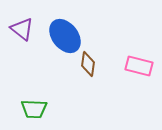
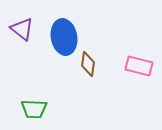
blue ellipse: moved 1 px left, 1 px down; rotated 28 degrees clockwise
